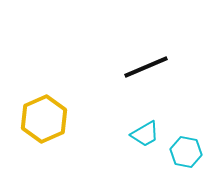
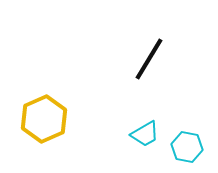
black line: moved 3 px right, 8 px up; rotated 36 degrees counterclockwise
cyan hexagon: moved 1 px right, 5 px up
